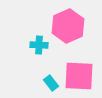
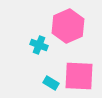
cyan cross: rotated 18 degrees clockwise
cyan rectangle: rotated 21 degrees counterclockwise
